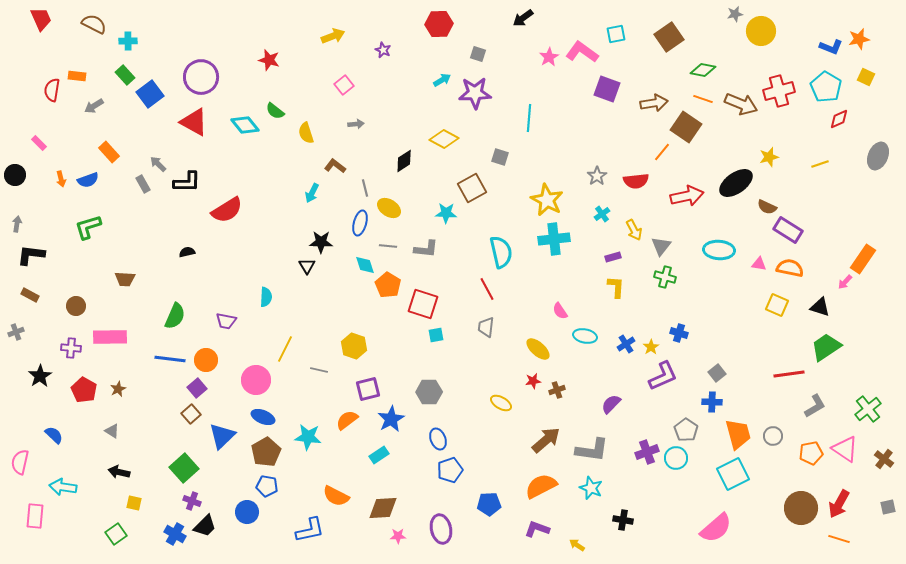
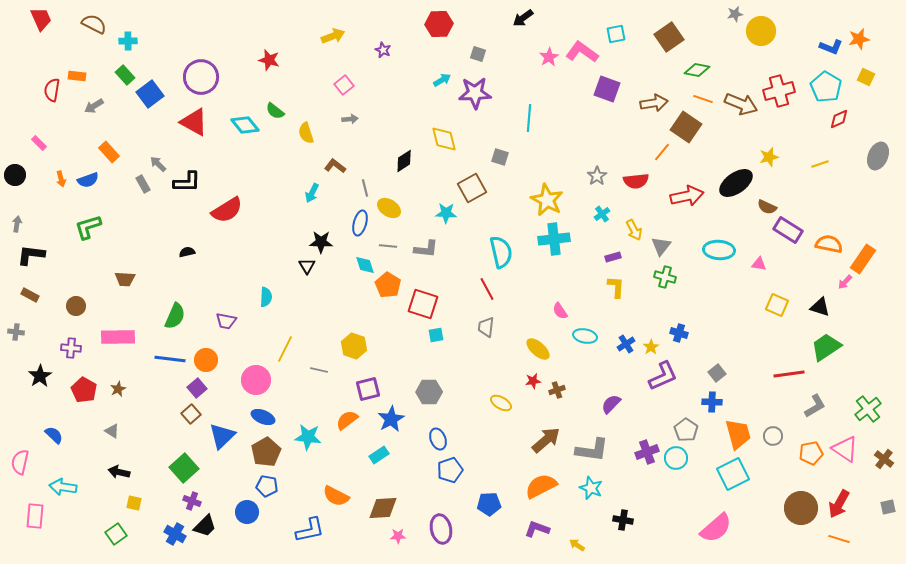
green diamond at (703, 70): moved 6 px left
gray arrow at (356, 124): moved 6 px left, 5 px up
yellow diamond at (444, 139): rotated 48 degrees clockwise
orange semicircle at (790, 268): moved 39 px right, 24 px up
gray cross at (16, 332): rotated 28 degrees clockwise
pink rectangle at (110, 337): moved 8 px right
